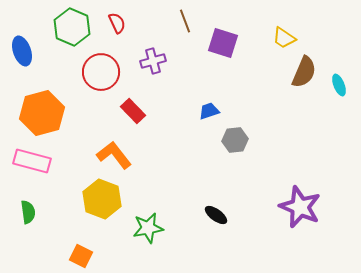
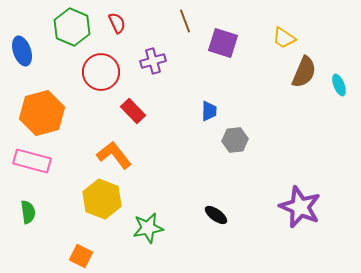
blue trapezoid: rotated 110 degrees clockwise
